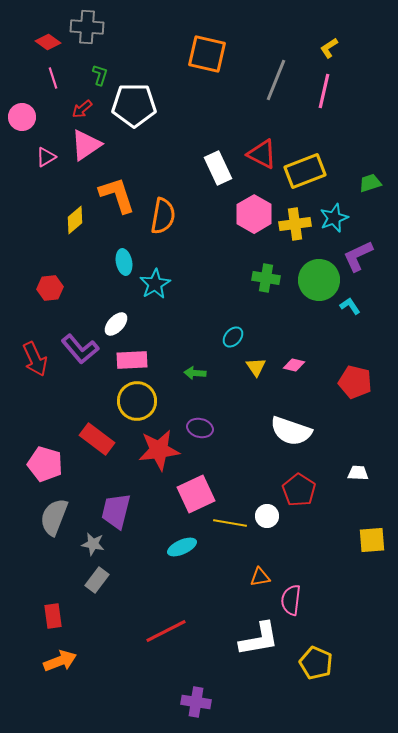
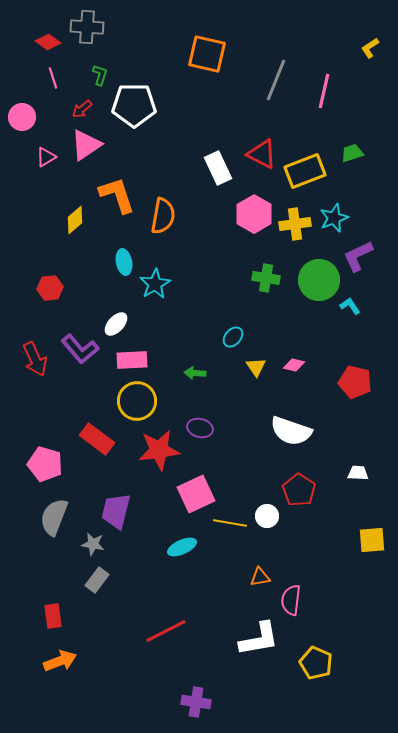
yellow L-shape at (329, 48): moved 41 px right
green trapezoid at (370, 183): moved 18 px left, 30 px up
